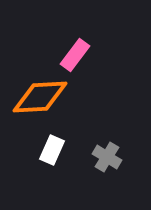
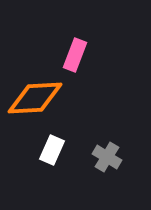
pink rectangle: rotated 16 degrees counterclockwise
orange diamond: moved 5 px left, 1 px down
